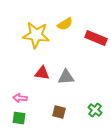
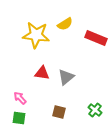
gray triangle: rotated 36 degrees counterclockwise
pink arrow: rotated 40 degrees clockwise
